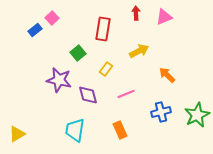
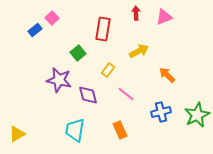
yellow rectangle: moved 2 px right, 1 px down
pink line: rotated 60 degrees clockwise
